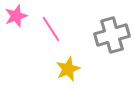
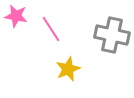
pink star: rotated 30 degrees clockwise
gray cross: rotated 28 degrees clockwise
